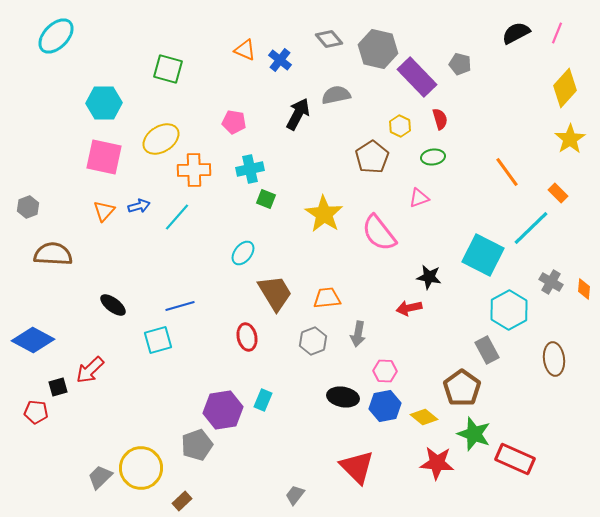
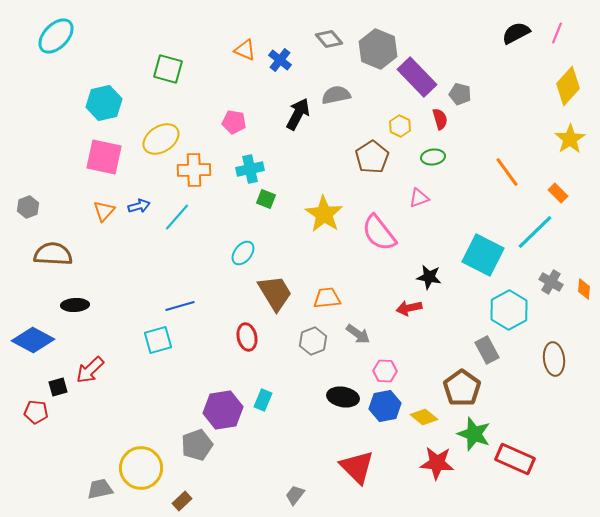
gray hexagon at (378, 49): rotated 9 degrees clockwise
gray pentagon at (460, 64): moved 30 px down
yellow diamond at (565, 88): moved 3 px right, 2 px up
cyan hexagon at (104, 103): rotated 12 degrees counterclockwise
cyan line at (531, 228): moved 4 px right, 4 px down
black ellipse at (113, 305): moved 38 px left; rotated 40 degrees counterclockwise
gray arrow at (358, 334): rotated 65 degrees counterclockwise
gray trapezoid at (100, 477): moved 12 px down; rotated 32 degrees clockwise
